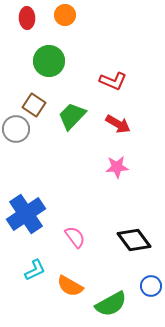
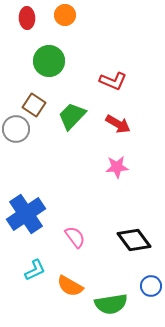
green semicircle: rotated 20 degrees clockwise
